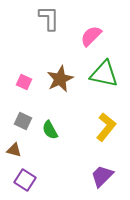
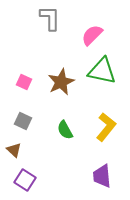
gray L-shape: moved 1 px right
pink semicircle: moved 1 px right, 1 px up
green triangle: moved 2 px left, 3 px up
brown star: moved 1 px right, 3 px down
green semicircle: moved 15 px right
brown triangle: rotated 28 degrees clockwise
purple trapezoid: rotated 50 degrees counterclockwise
